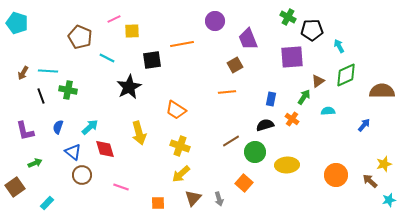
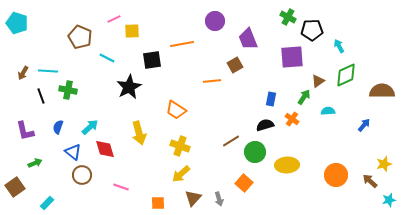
orange line at (227, 92): moved 15 px left, 11 px up
